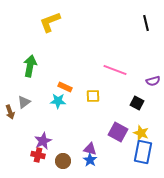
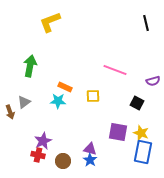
purple square: rotated 18 degrees counterclockwise
